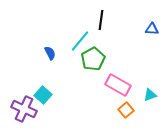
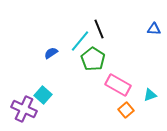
black line: moved 2 px left, 9 px down; rotated 30 degrees counterclockwise
blue triangle: moved 2 px right
blue semicircle: moved 1 px right; rotated 96 degrees counterclockwise
green pentagon: rotated 10 degrees counterclockwise
